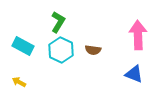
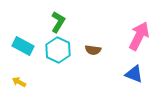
pink arrow: moved 1 px right, 1 px down; rotated 28 degrees clockwise
cyan hexagon: moved 3 px left
